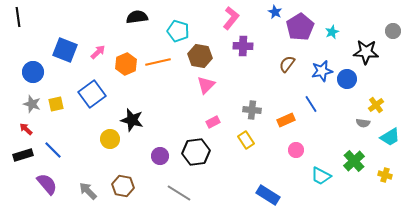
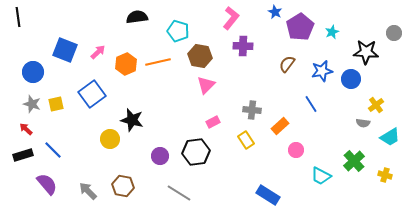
gray circle at (393, 31): moved 1 px right, 2 px down
blue circle at (347, 79): moved 4 px right
orange rectangle at (286, 120): moved 6 px left, 6 px down; rotated 18 degrees counterclockwise
